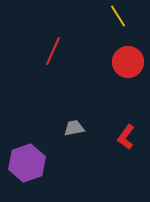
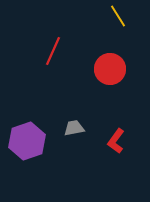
red circle: moved 18 px left, 7 px down
red L-shape: moved 10 px left, 4 px down
purple hexagon: moved 22 px up
